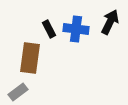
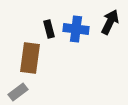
black rectangle: rotated 12 degrees clockwise
